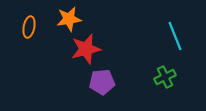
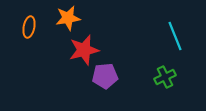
orange star: moved 1 px left, 1 px up
red star: moved 2 px left, 1 px down
purple pentagon: moved 3 px right, 6 px up
